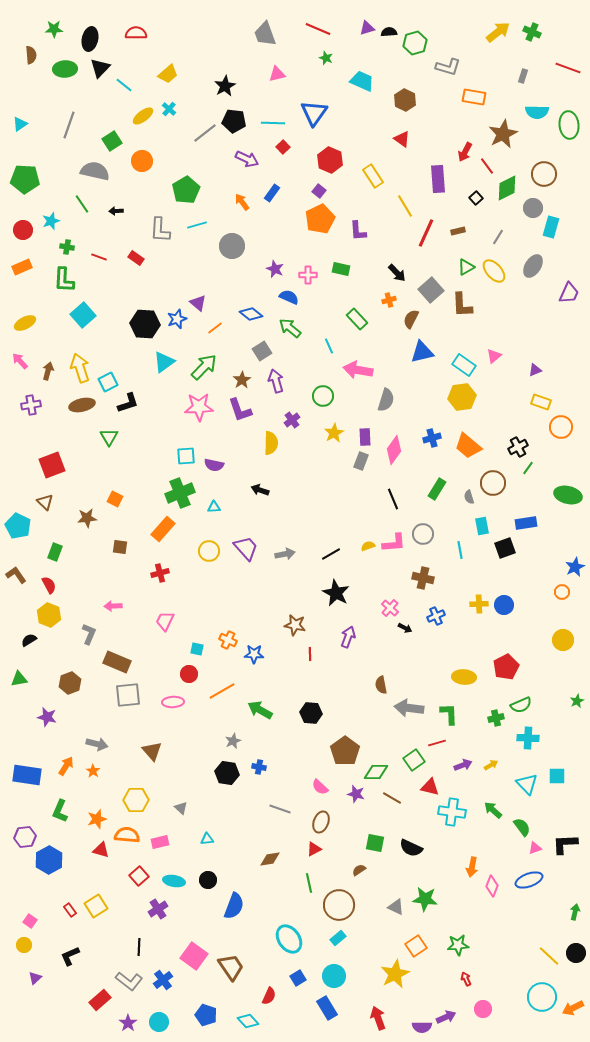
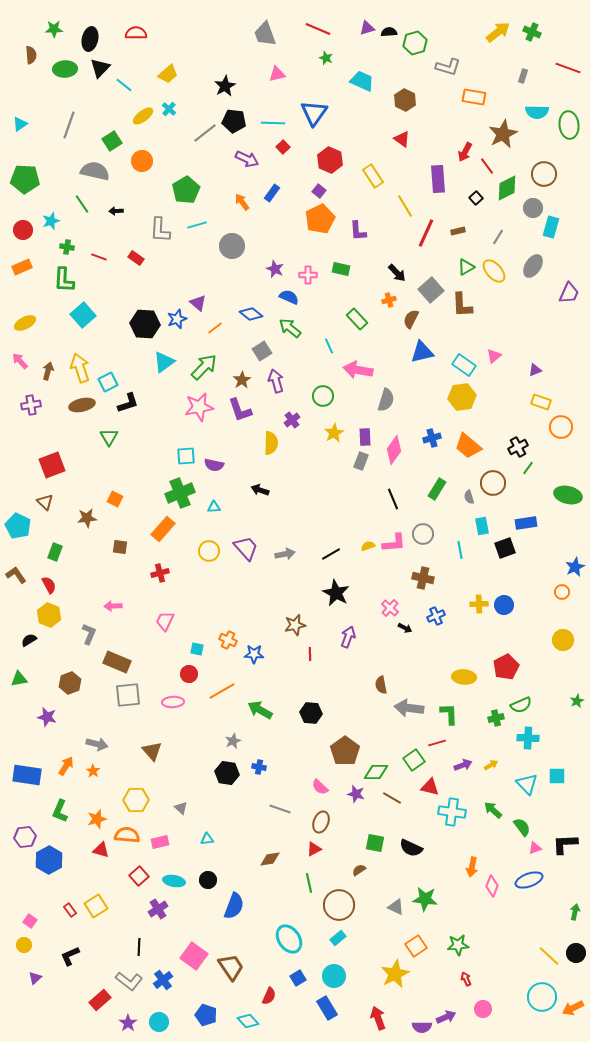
pink star at (199, 407): rotated 8 degrees counterclockwise
brown star at (295, 625): rotated 25 degrees counterclockwise
